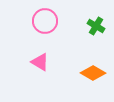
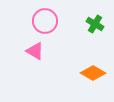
green cross: moved 1 px left, 2 px up
pink triangle: moved 5 px left, 11 px up
